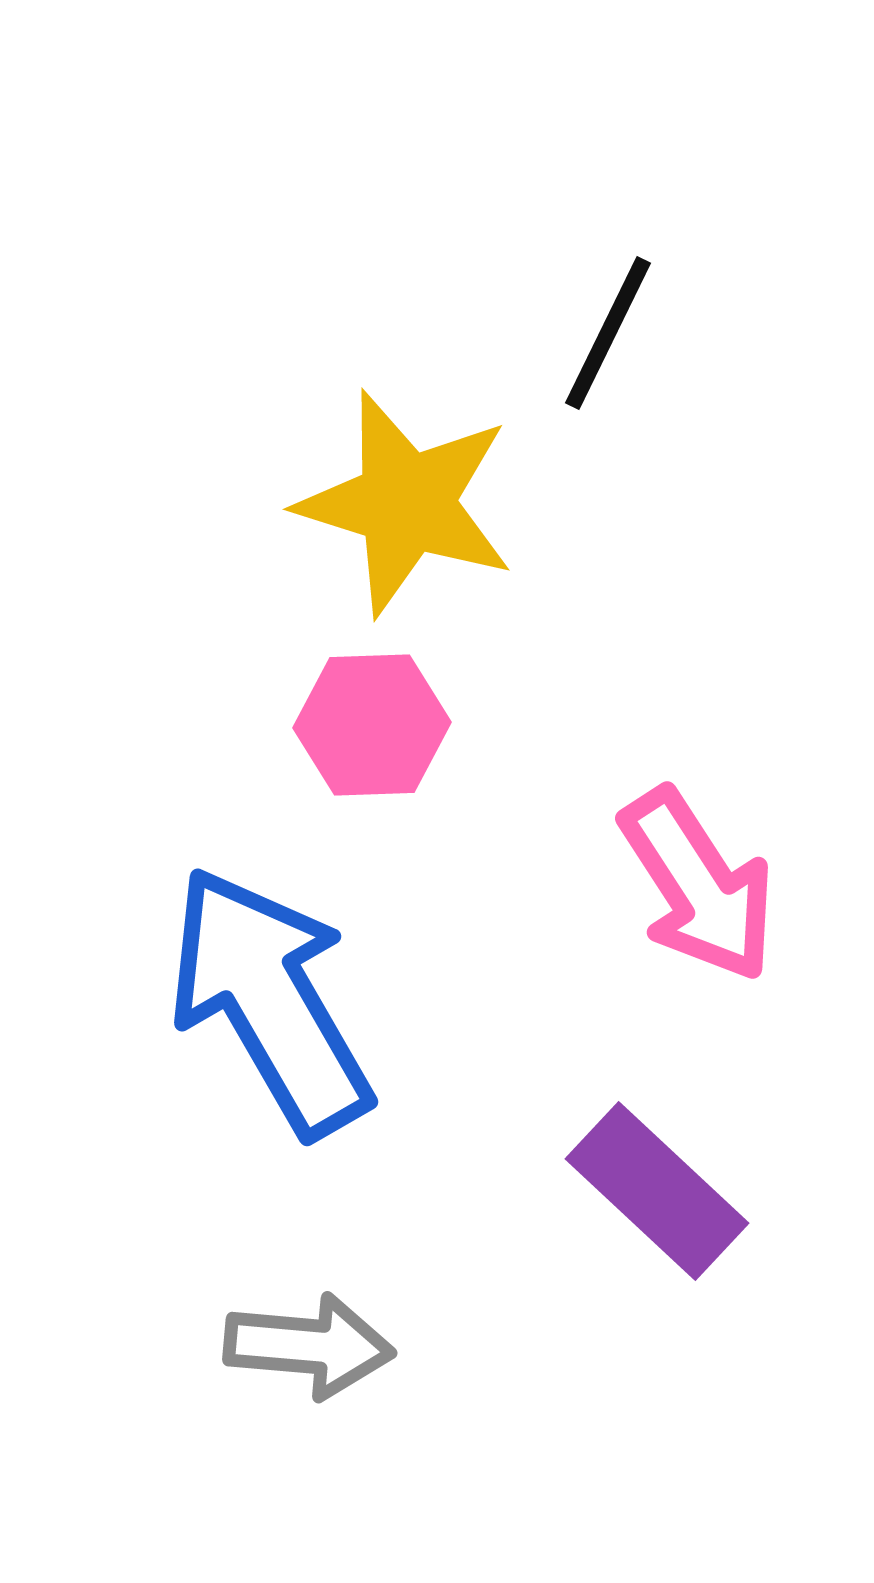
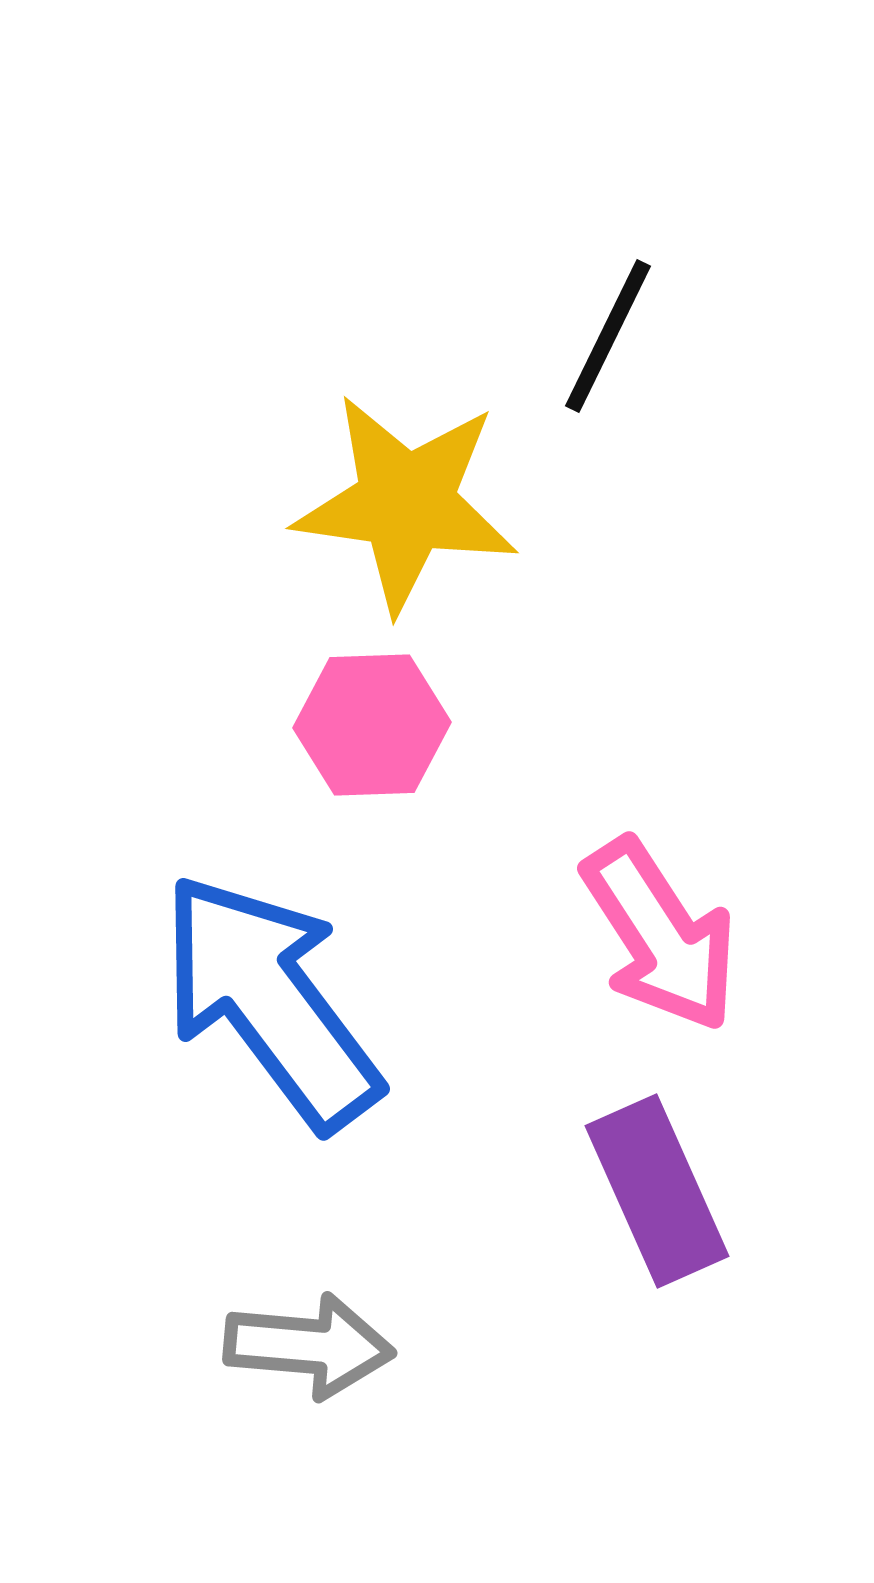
black line: moved 3 px down
yellow star: rotated 9 degrees counterclockwise
pink arrow: moved 38 px left, 50 px down
blue arrow: rotated 7 degrees counterclockwise
purple rectangle: rotated 23 degrees clockwise
